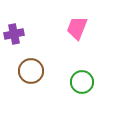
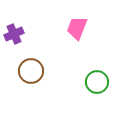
purple cross: rotated 12 degrees counterclockwise
green circle: moved 15 px right
